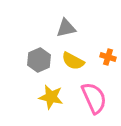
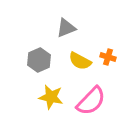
gray triangle: rotated 10 degrees counterclockwise
yellow semicircle: moved 7 px right
pink semicircle: moved 3 px left, 3 px down; rotated 68 degrees clockwise
